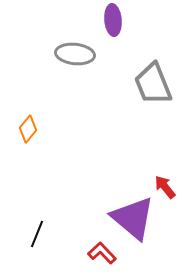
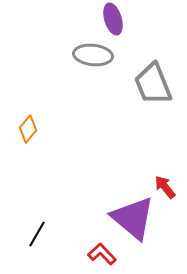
purple ellipse: moved 1 px up; rotated 12 degrees counterclockwise
gray ellipse: moved 18 px right, 1 px down
black line: rotated 8 degrees clockwise
red L-shape: moved 1 px down
